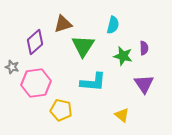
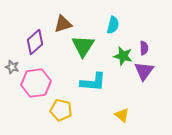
purple triangle: moved 13 px up; rotated 10 degrees clockwise
